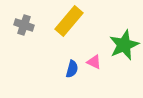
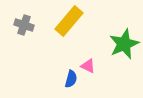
green star: moved 1 px up
pink triangle: moved 6 px left, 4 px down
blue semicircle: moved 1 px left, 10 px down
